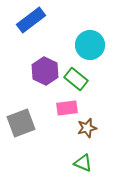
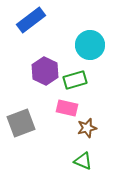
green rectangle: moved 1 px left, 1 px down; rotated 55 degrees counterclockwise
pink rectangle: rotated 20 degrees clockwise
green triangle: moved 2 px up
